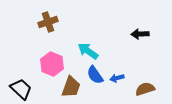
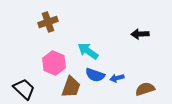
pink hexagon: moved 2 px right, 1 px up
blue semicircle: rotated 36 degrees counterclockwise
black trapezoid: moved 3 px right
